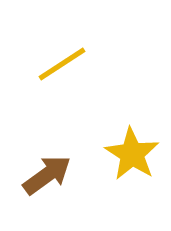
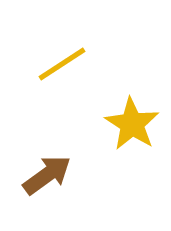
yellow star: moved 30 px up
